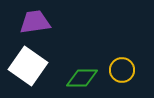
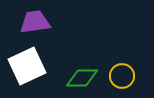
white square: moved 1 px left; rotated 30 degrees clockwise
yellow circle: moved 6 px down
